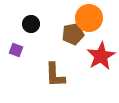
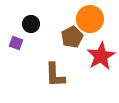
orange circle: moved 1 px right, 1 px down
brown pentagon: moved 1 px left, 3 px down; rotated 15 degrees counterclockwise
purple square: moved 7 px up
